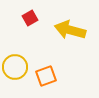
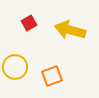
red square: moved 1 px left, 5 px down
orange square: moved 6 px right
